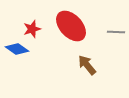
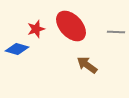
red star: moved 4 px right
blue diamond: rotated 20 degrees counterclockwise
brown arrow: rotated 15 degrees counterclockwise
